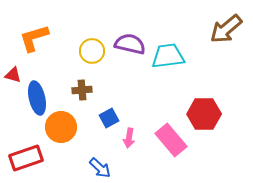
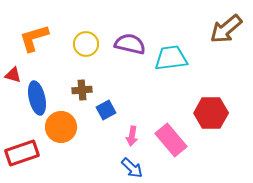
yellow circle: moved 6 px left, 7 px up
cyan trapezoid: moved 3 px right, 2 px down
red hexagon: moved 7 px right, 1 px up
blue square: moved 3 px left, 8 px up
pink arrow: moved 3 px right, 2 px up
red rectangle: moved 4 px left, 5 px up
blue arrow: moved 32 px right
